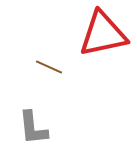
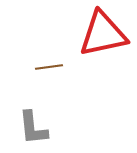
brown line: rotated 32 degrees counterclockwise
